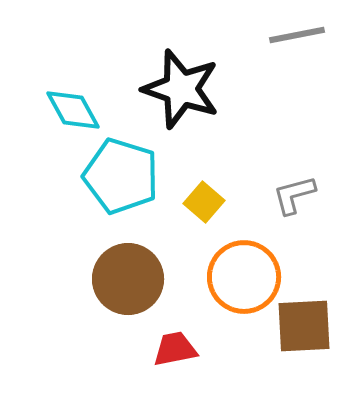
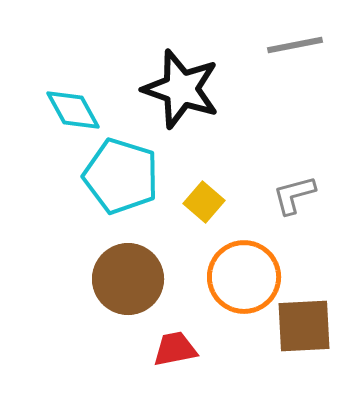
gray line: moved 2 px left, 10 px down
